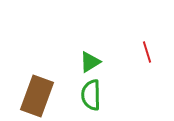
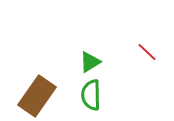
red line: rotated 30 degrees counterclockwise
brown rectangle: rotated 15 degrees clockwise
